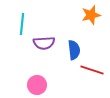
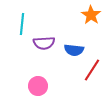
orange star: rotated 24 degrees counterclockwise
blue semicircle: rotated 102 degrees clockwise
red line: rotated 75 degrees counterclockwise
pink circle: moved 1 px right, 1 px down
